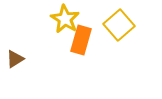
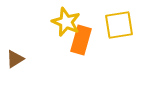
yellow star: moved 1 px right, 3 px down; rotated 8 degrees counterclockwise
yellow square: rotated 32 degrees clockwise
